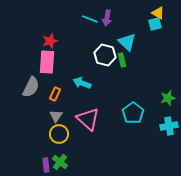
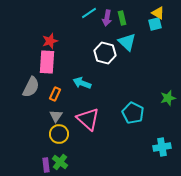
cyan line: moved 1 px left, 6 px up; rotated 56 degrees counterclockwise
white hexagon: moved 2 px up
green rectangle: moved 42 px up
cyan pentagon: rotated 10 degrees counterclockwise
cyan cross: moved 7 px left, 21 px down
